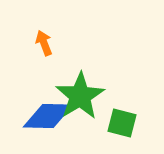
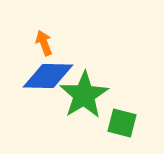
green star: moved 4 px right, 1 px up
blue diamond: moved 40 px up
